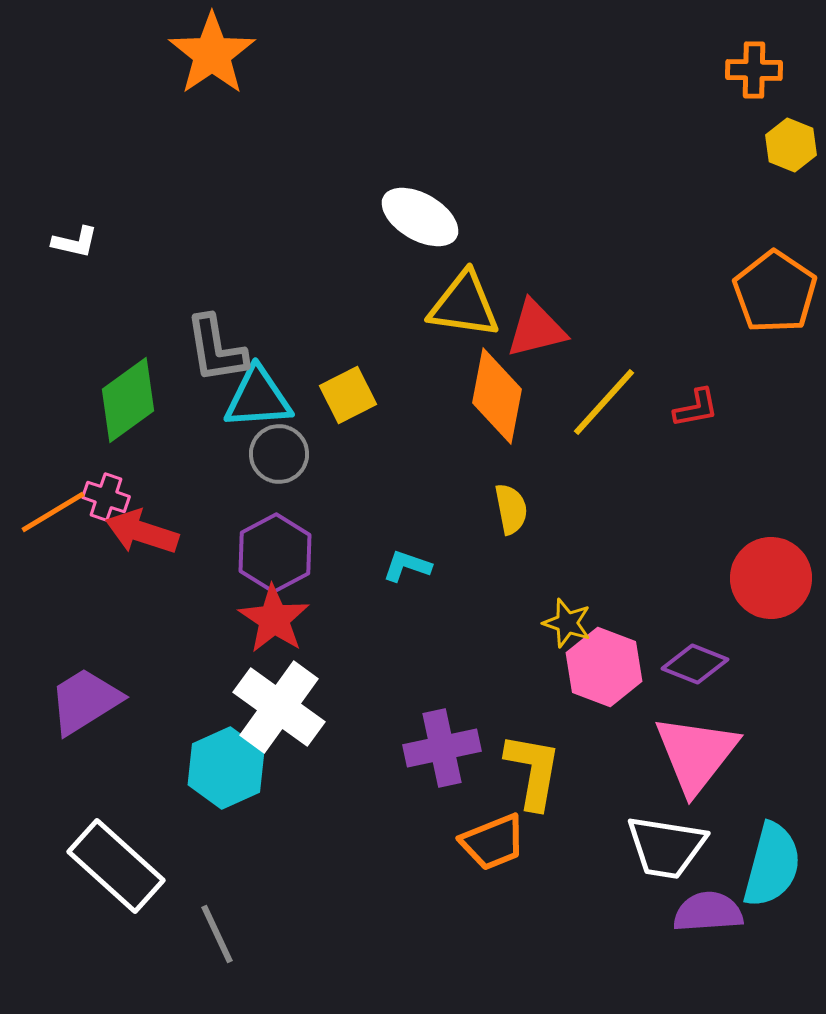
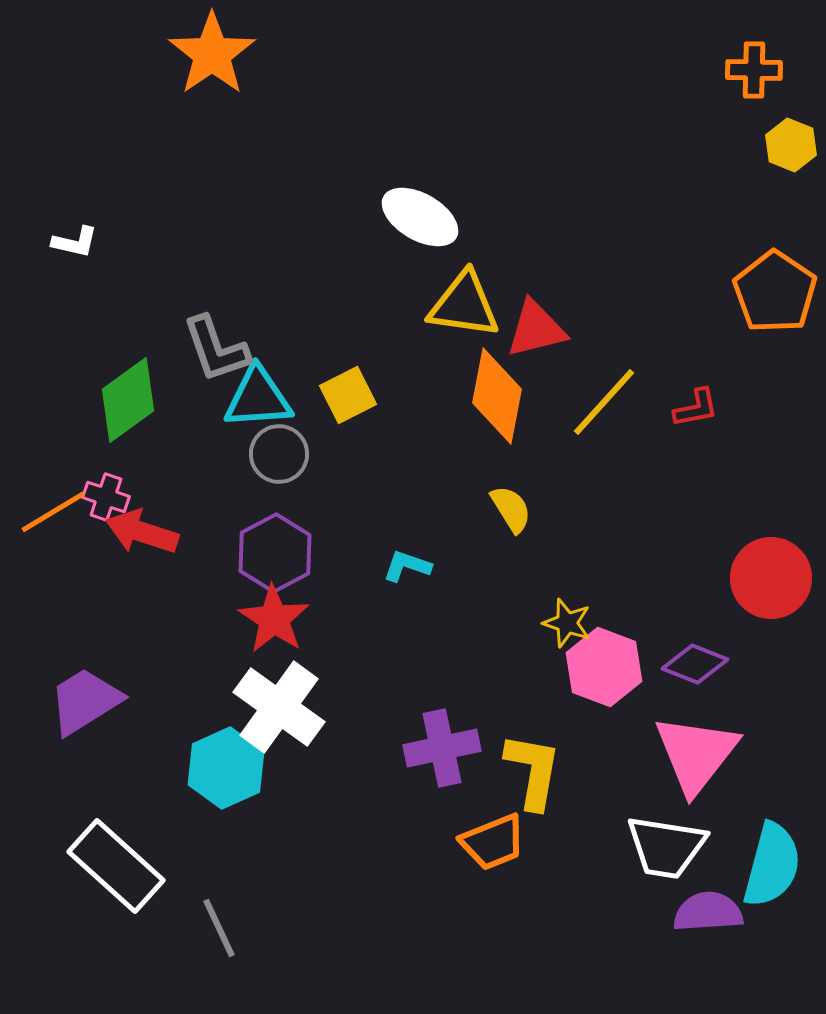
gray L-shape: rotated 10 degrees counterclockwise
yellow semicircle: rotated 21 degrees counterclockwise
gray line: moved 2 px right, 6 px up
